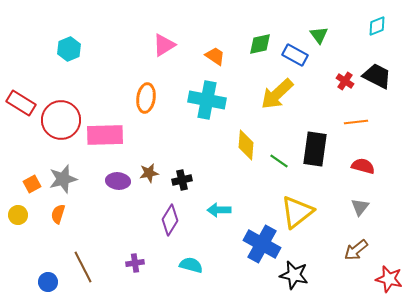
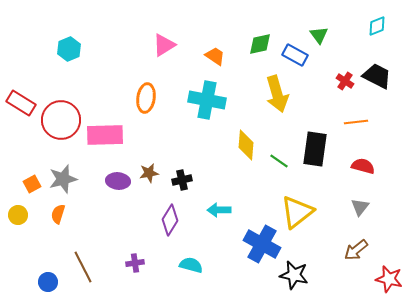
yellow arrow: rotated 63 degrees counterclockwise
